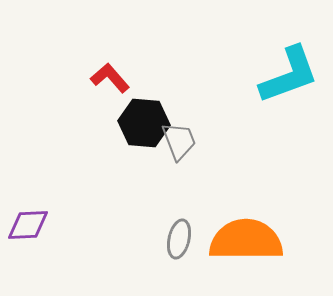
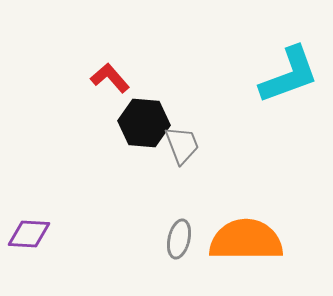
gray trapezoid: moved 3 px right, 4 px down
purple diamond: moved 1 px right, 9 px down; rotated 6 degrees clockwise
